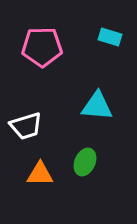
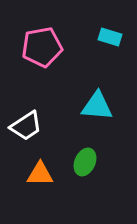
pink pentagon: rotated 9 degrees counterclockwise
white trapezoid: rotated 16 degrees counterclockwise
